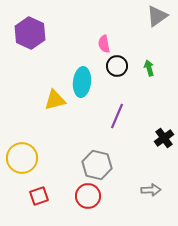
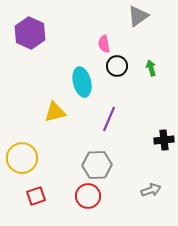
gray triangle: moved 19 px left
green arrow: moved 2 px right
cyan ellipse: rotated 20 degrees counterclockwise
yellow triangle: moved 12 px down
purple line: moved 8 px left, 3 px down
black cross: moved 2 px down; rotated 30 degrees clockwise
gray hexagon: rotated 16 degrees counterclockwise
gray arrow: rotated 18 degrees counterclockwise
red square: moved 3 px left
